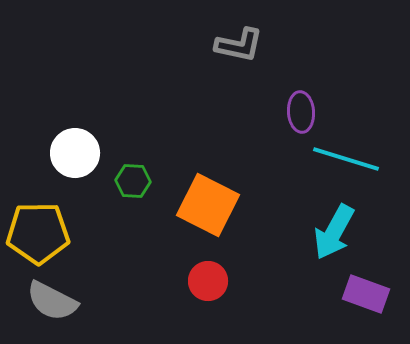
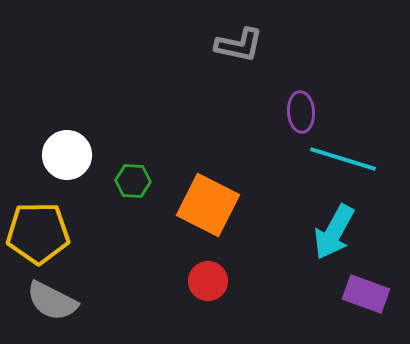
white circle: moved 8 px left, 2 px down
cyan line: moved 3 px left
